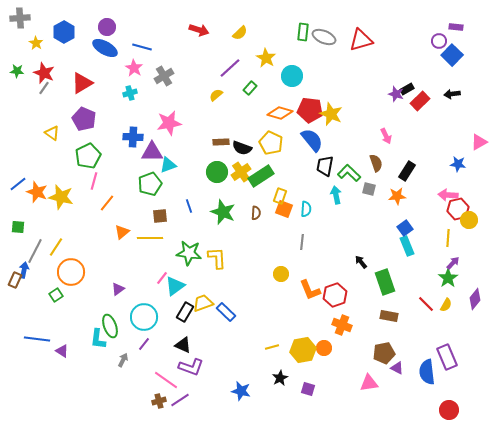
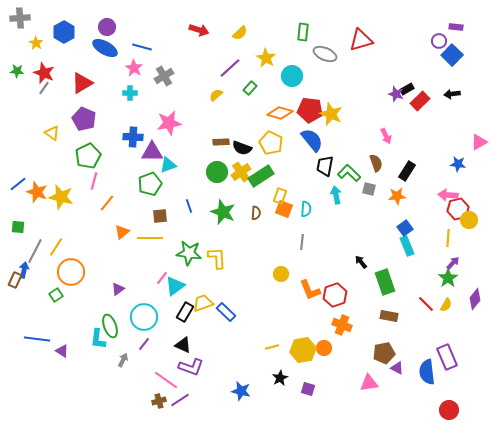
gray ellipse at (324, 37): moved 1 px right, 17 px down
cyan cross at (130, 93): rotated 16 degrees clockwise
